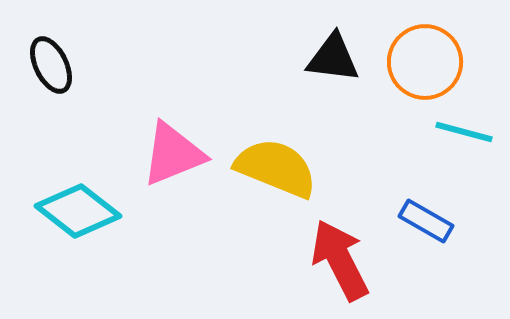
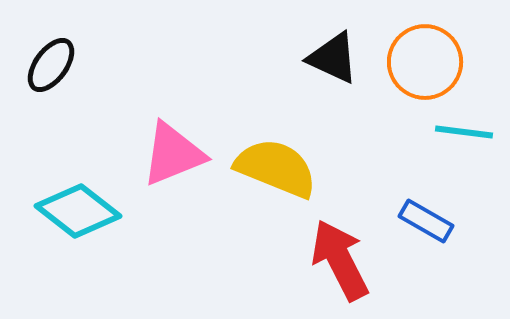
black triangle: rotated 18 degrees clockwise
black ellipse: rotated 62 degrees clockwise
cyan line: rotated 8 degrees counterclockwise
